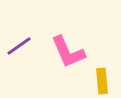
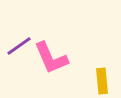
pink L-shape: moved 17 px left, 6 px down
